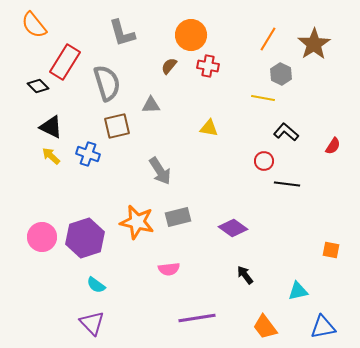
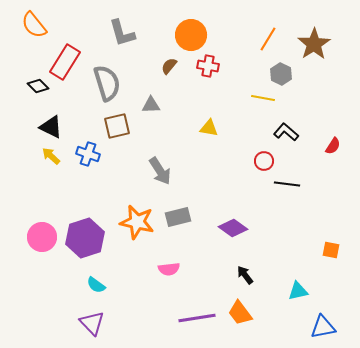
orange trapezoid: moved 25 px left, 14 px up
